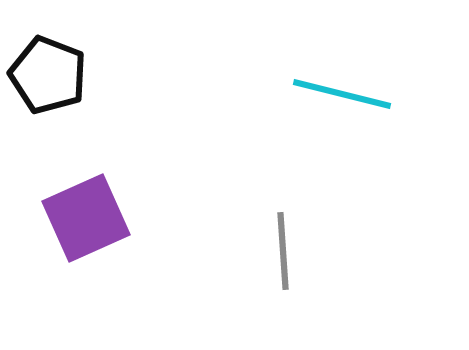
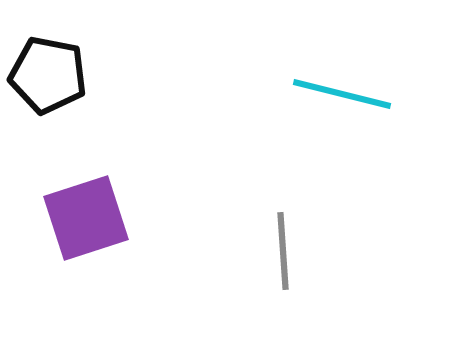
black pentagon: rotated 10 degrees counterclockwise
purple square: rotated 6 degrees clockwise
